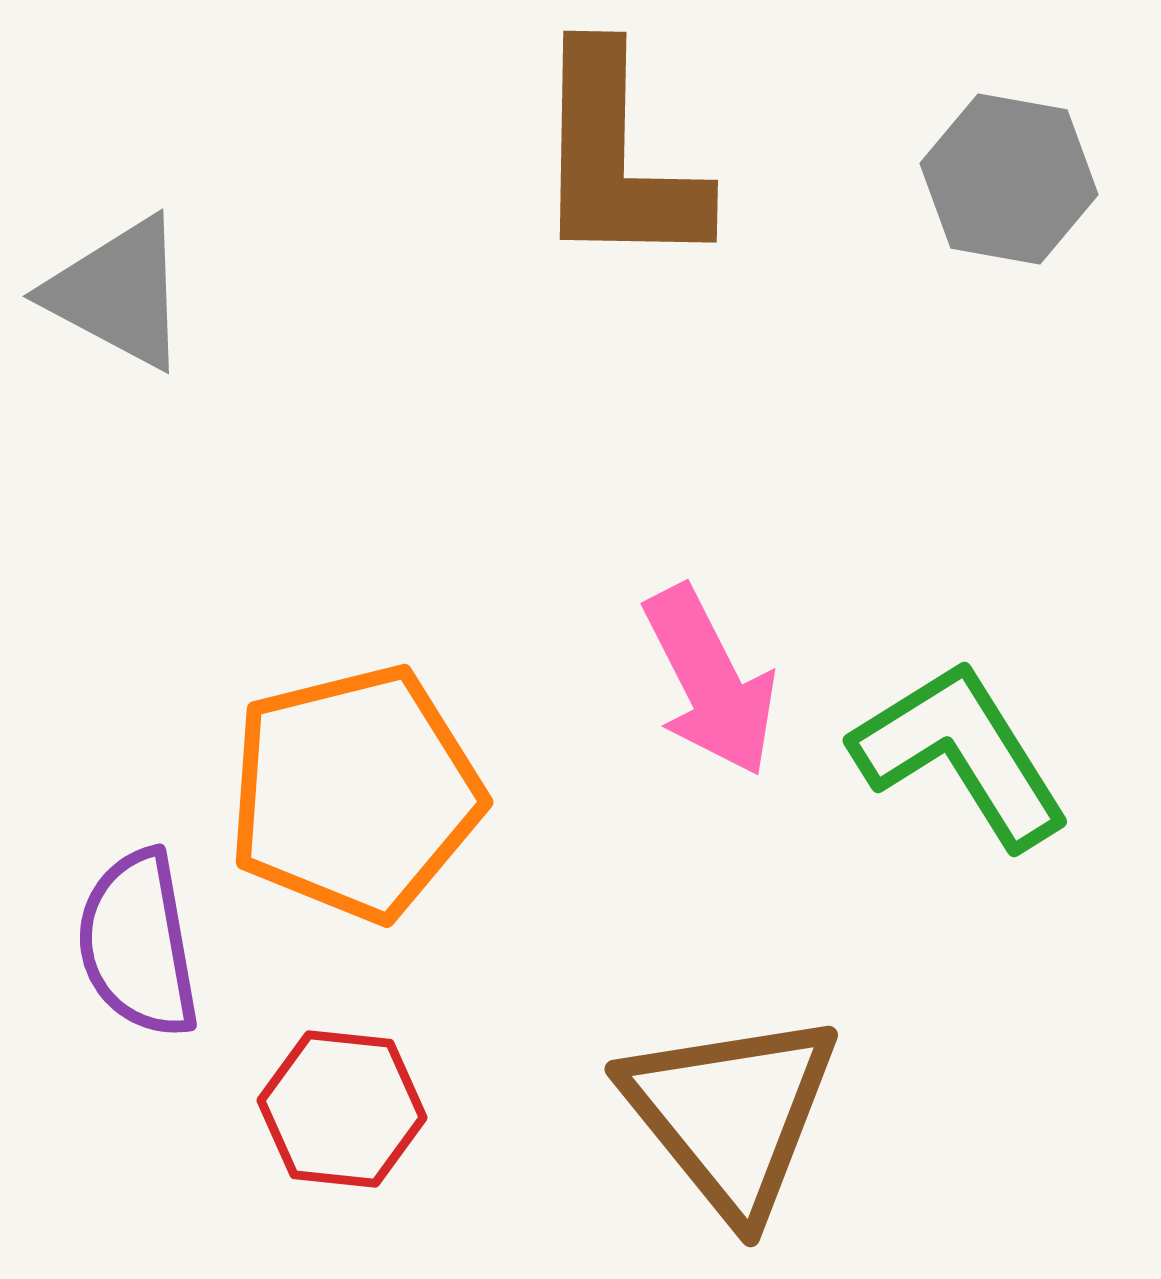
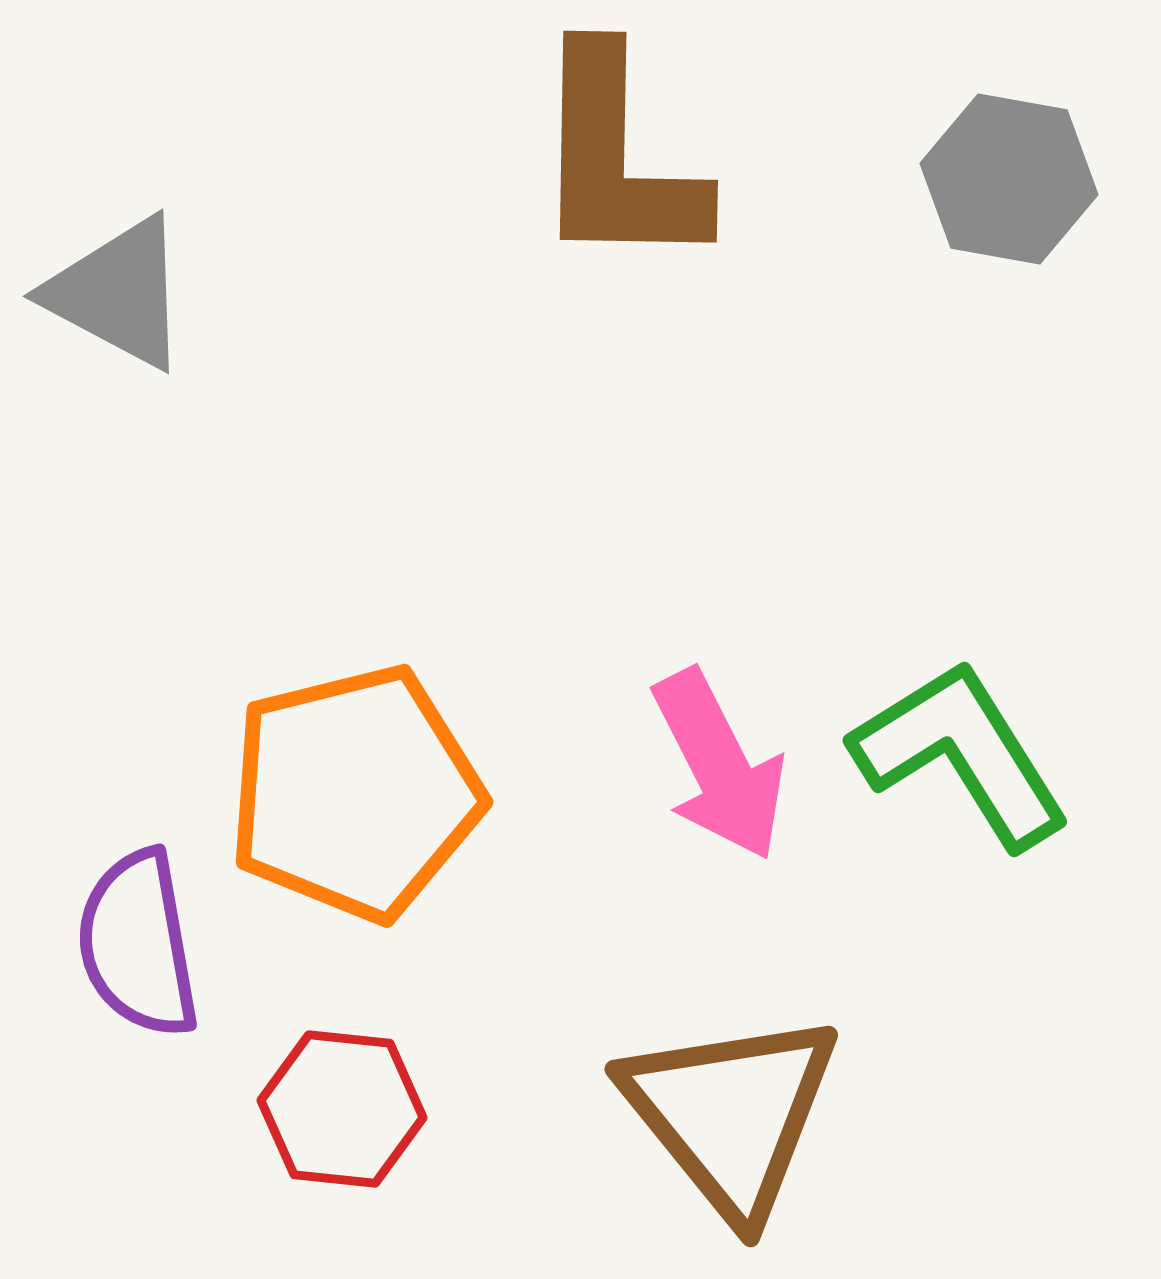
pink arrow: moved 9 px right, 84 px down
